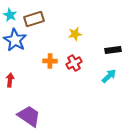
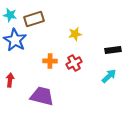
cyan star: rotated 16 degrees counterclockwise
purple trapezoid: moved 13 px right, 20 px up; rotated 20 degrees counterclockwise
